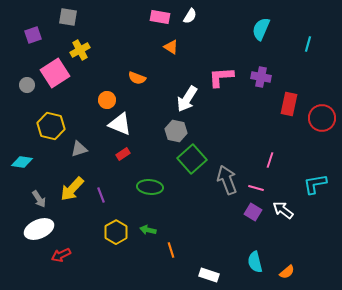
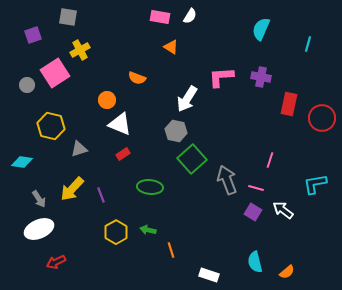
red arrow at (61, 255): moved 5 px left, 7 px down
